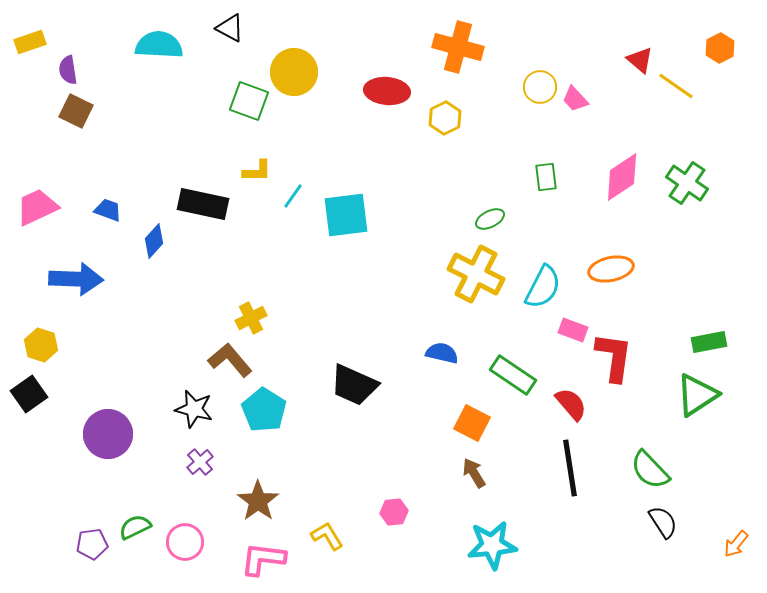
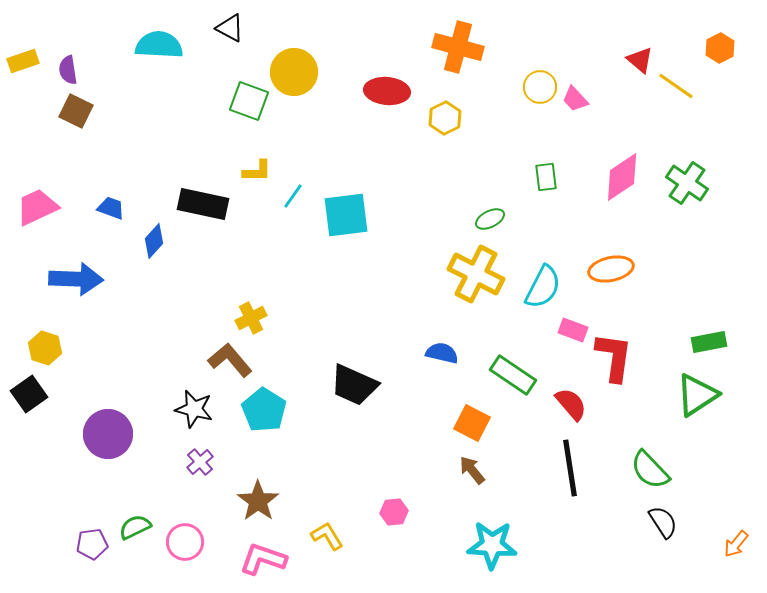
yellow rectangle at (30, 42): moved 7 px left, 19 px down
blue trapezoid at (108, 210): moved 3 px right, 2 px up
yellow hexagon at (41, 345): moved 4 px right, 3 px down
brown arrow at (474, 473): moved 2 px left, 3 px up; rotated 8 degrees counterclockwise
cyan star at (492, 545): rotated 9 degrees clockwise
pink L-shape at (263, 559): rotated 12 degrees clockwise
